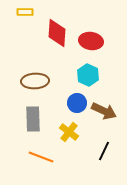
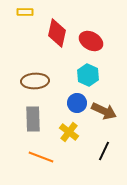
red diamond: rotated 8 degrees clockwise
red ellipse: rotated 20 degrees clockwise
